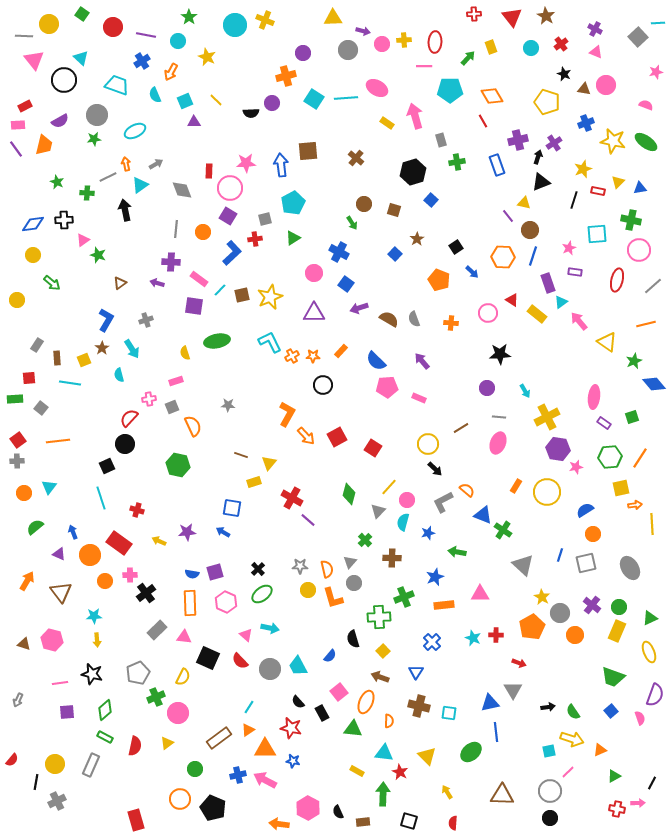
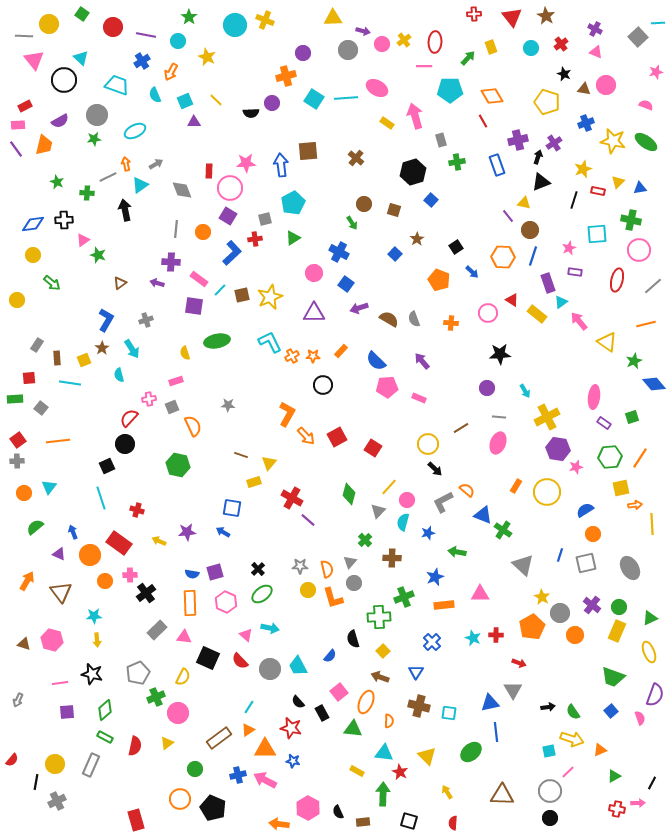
yellow cross at (404, 40): rotated 32 degrees counterclockwise
